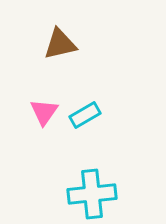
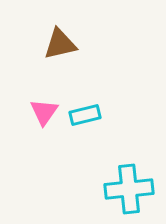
cyan rectangle: rotated 16 degrees clockwise
cyan cross: moved 37 px right, 5 px up
